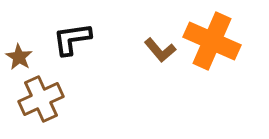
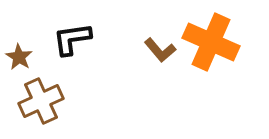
orange cross: moved 1 px left, 1 px down
brown cross: moved 2 px down
